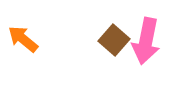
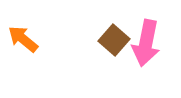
pink arrow: moved 2 px down
